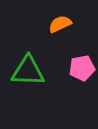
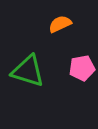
green triangle: rotated 15 degrees clockwise
